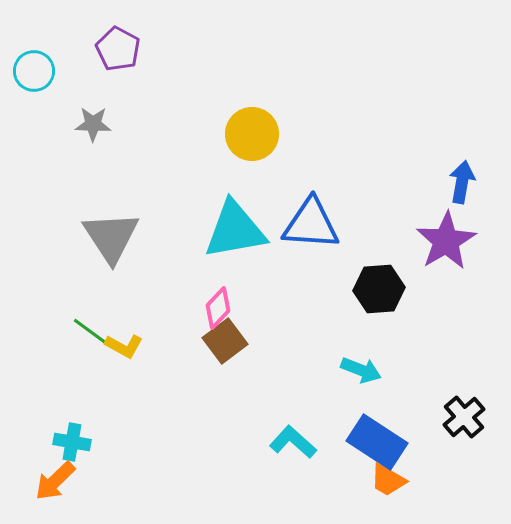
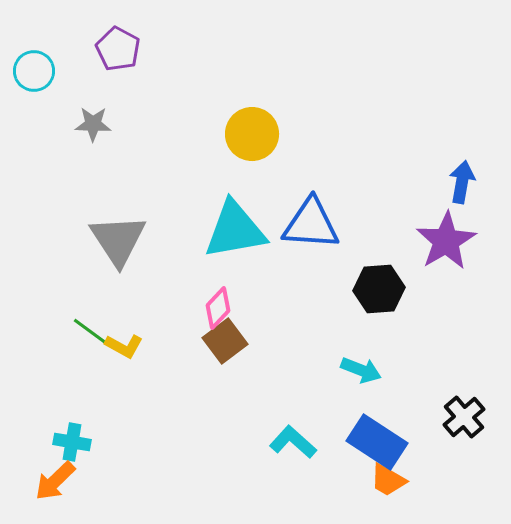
gray triangle: moved 7 px right, 3 px down
